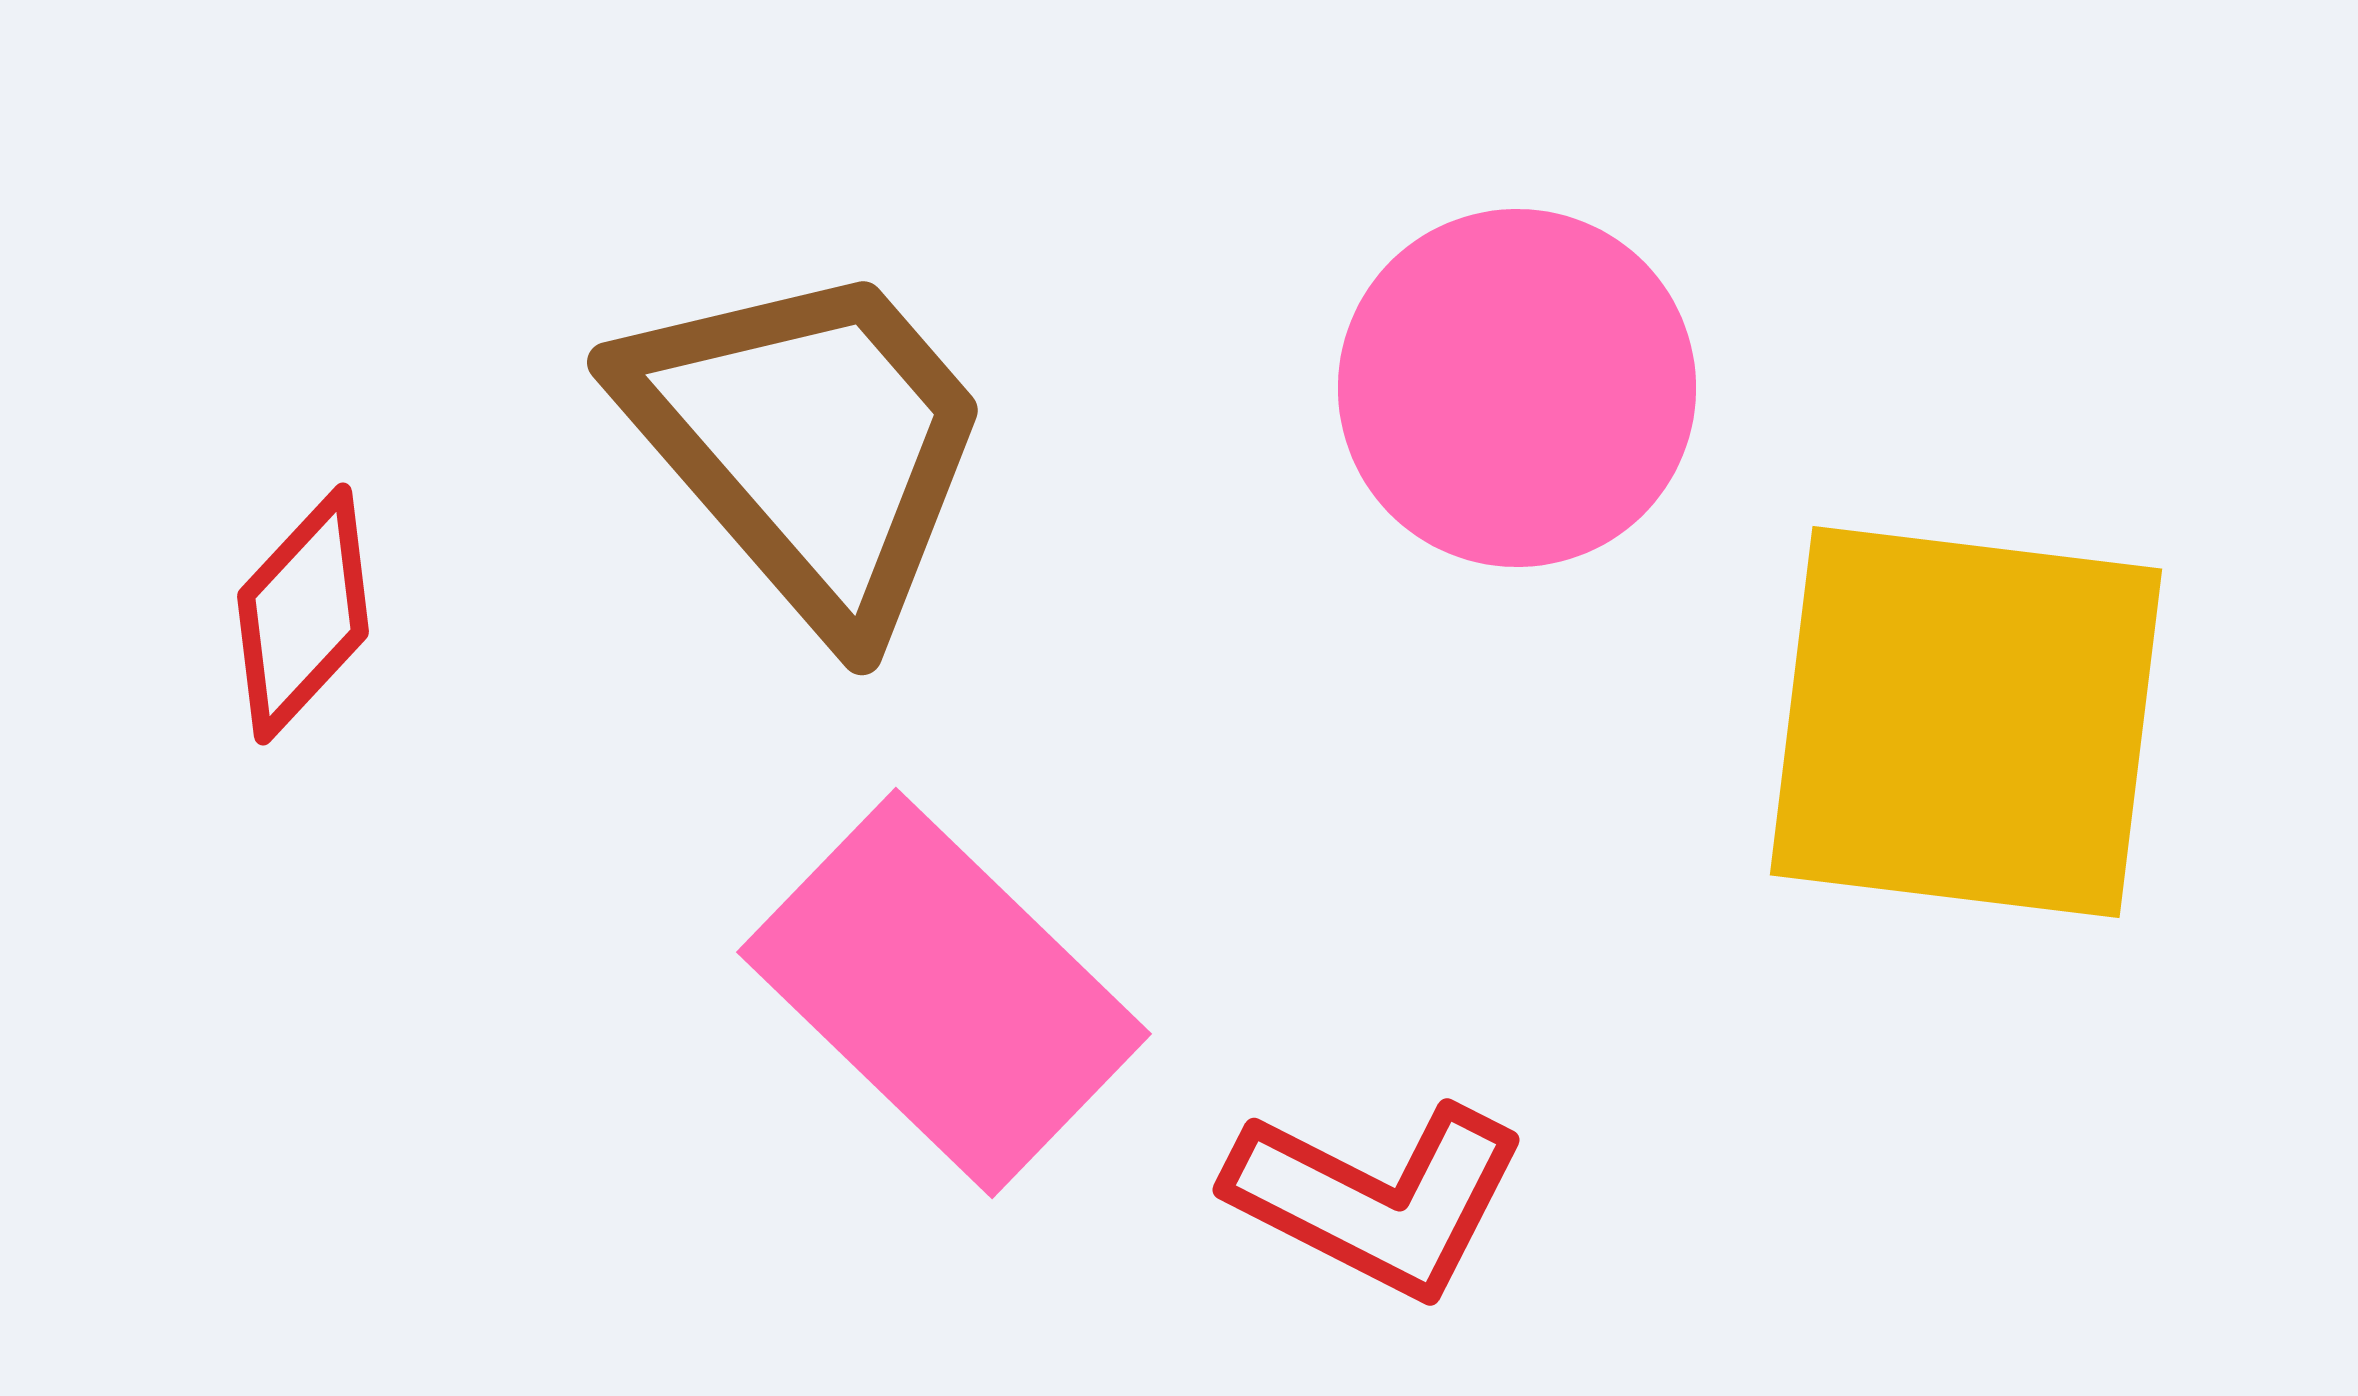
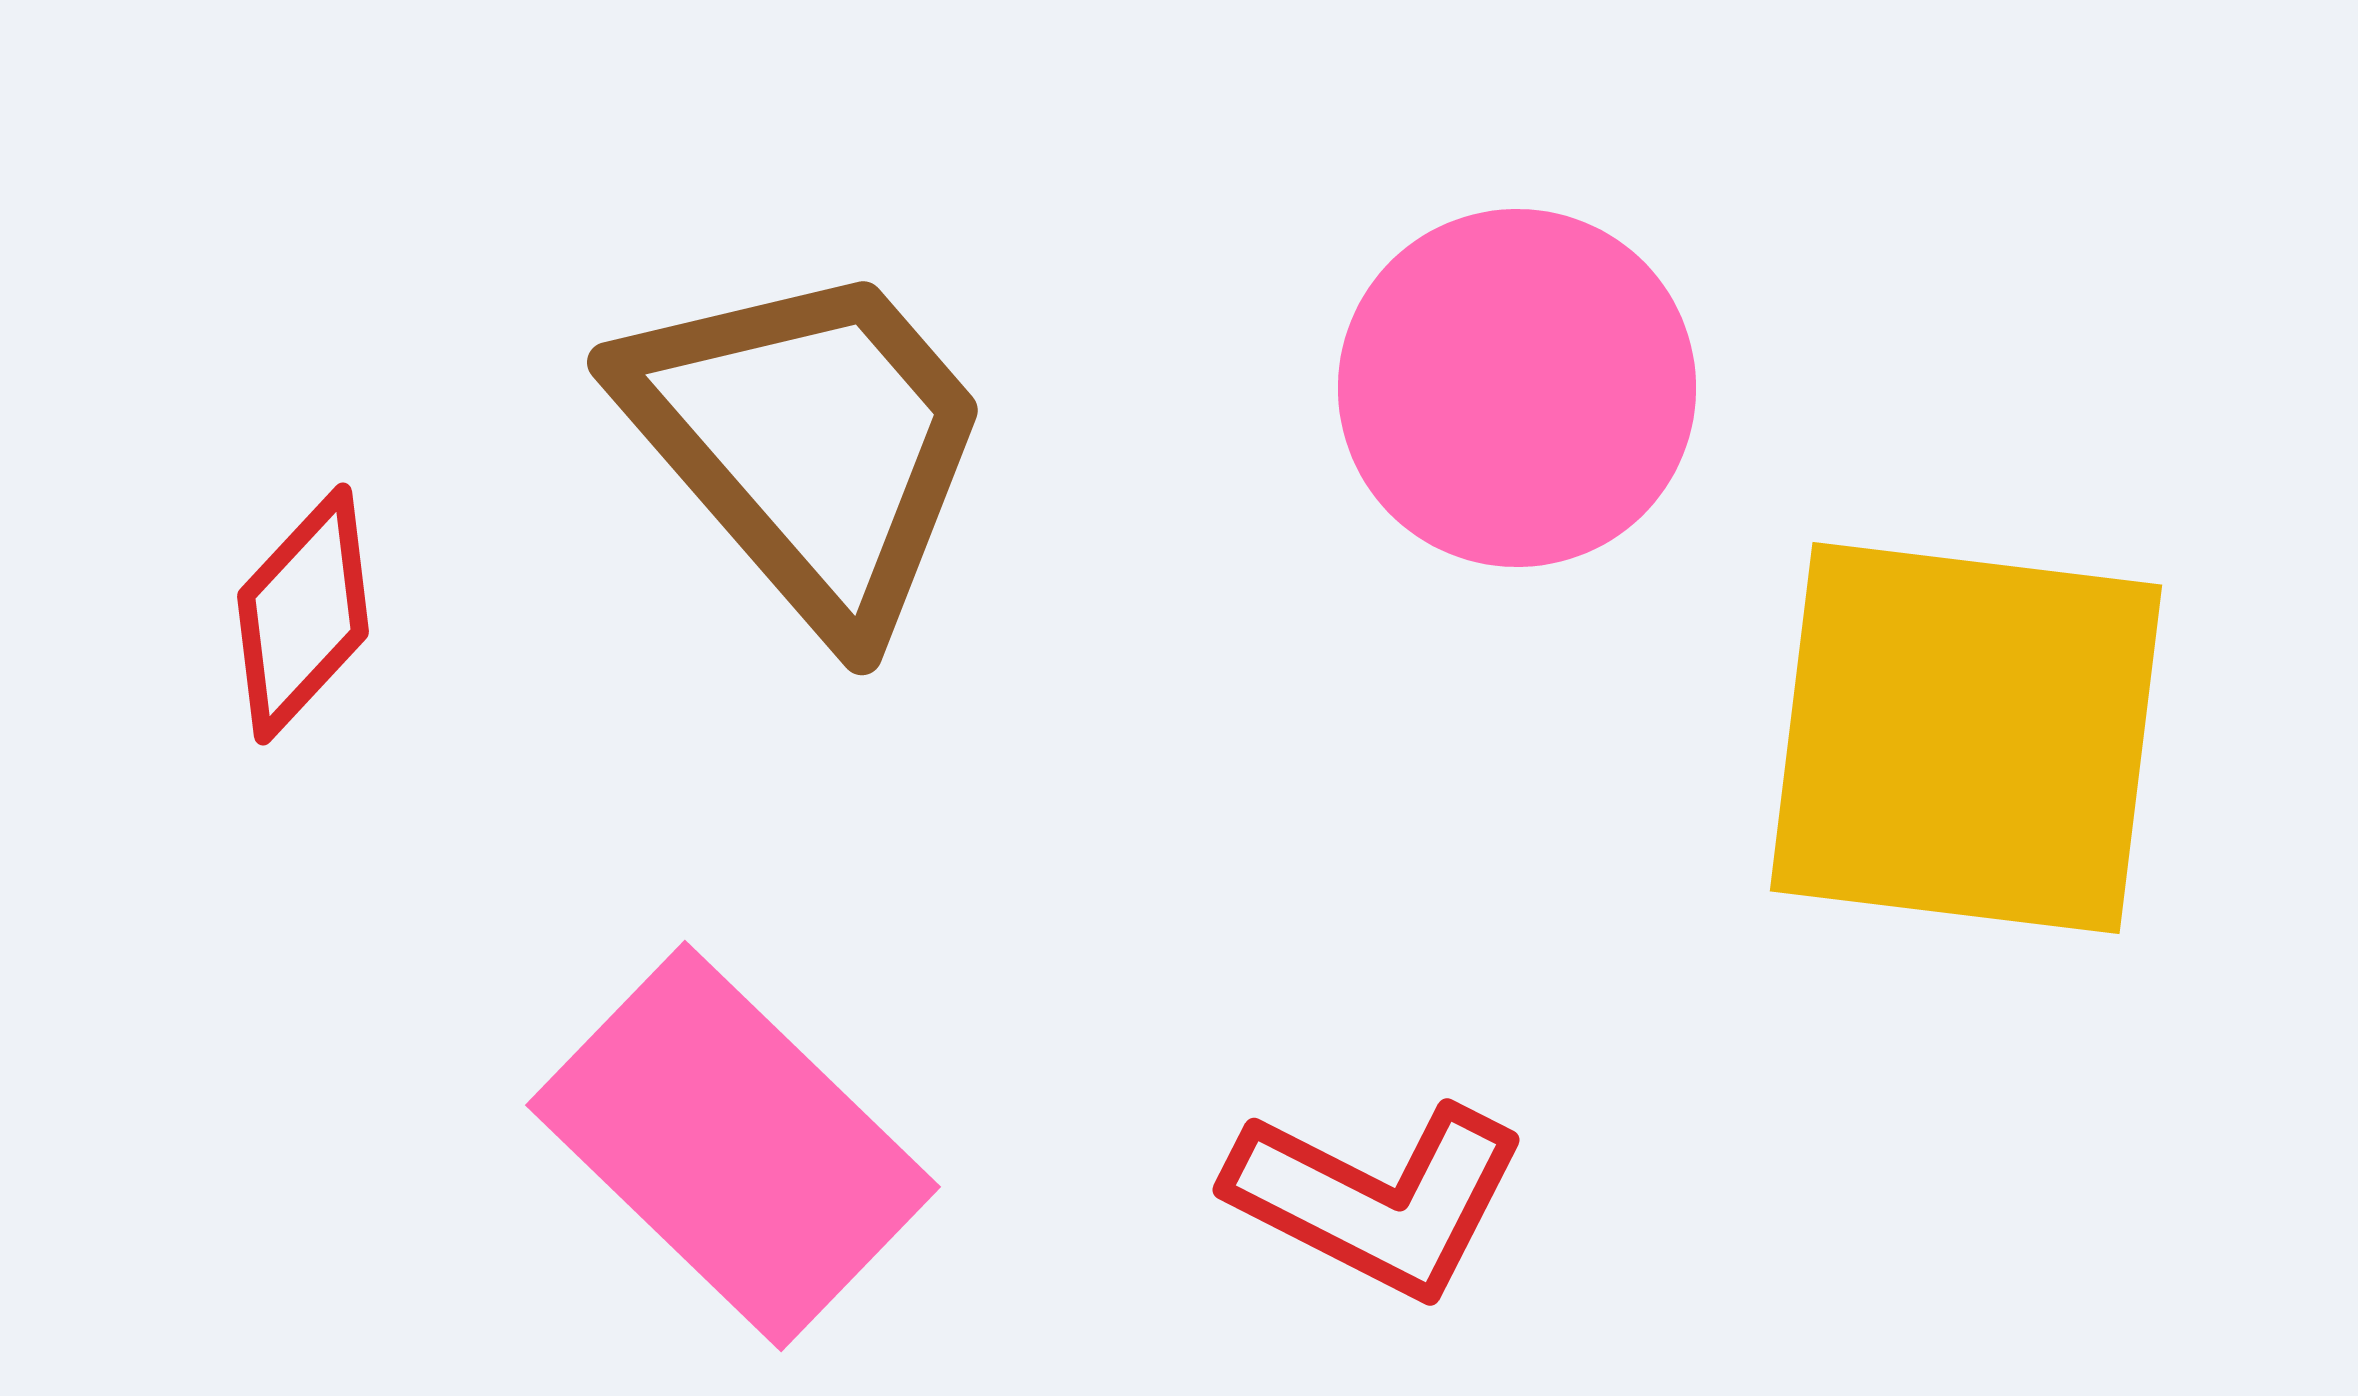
yellow square: moved 16 px down
pink rectangle: moved 211 px left, 153 px down
